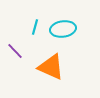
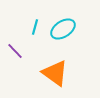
cyan ellipse: rotated 25 degrees counterclockwise
orange triangle: moved 4 px right, 6 px down; rotated 12 degrees clockwise
